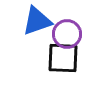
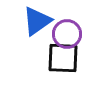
blue triangle: rotated 16 degrees counterclockwise
